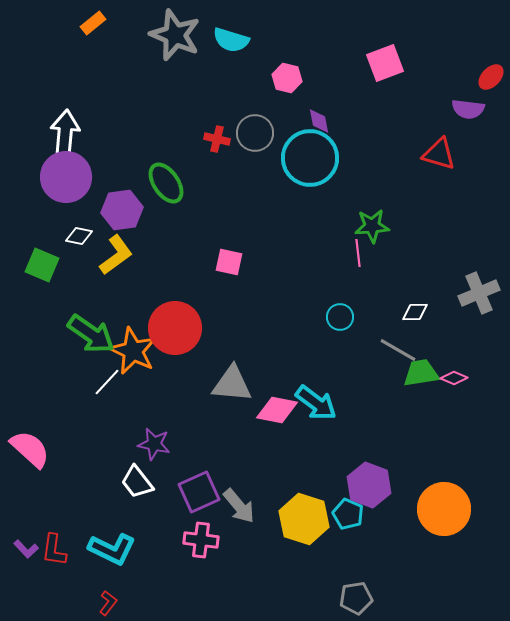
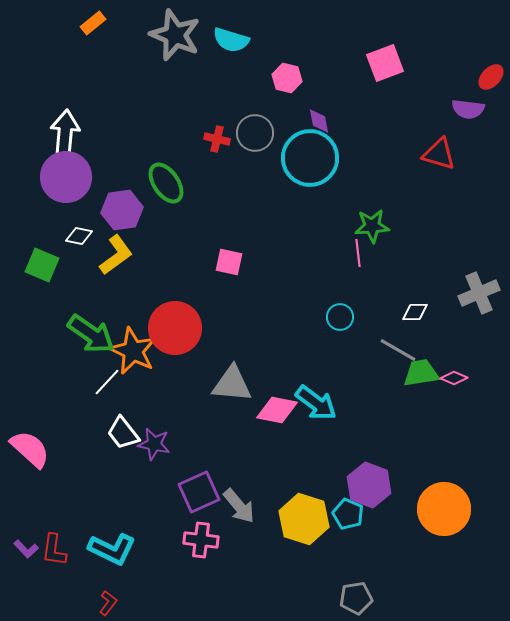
white trapezoid at (137, 482): moved 14 px left, 49 px up
